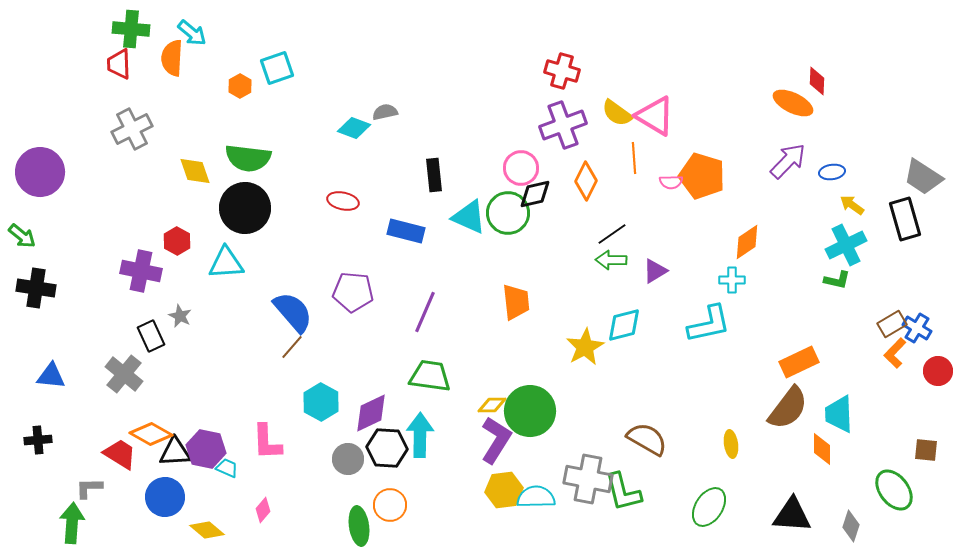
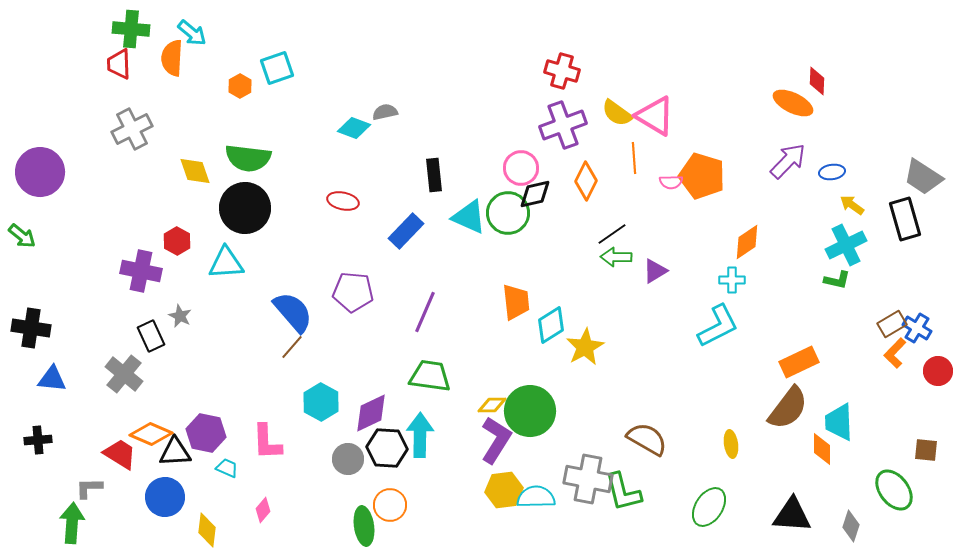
blue rectangle at (406, 231): rotated 60 degrees counterclockwise
green arrow at (611, 260): moved 5 px right, 3 px up
black cross at (36, 288): moved 5 px left, 40 px down
cyan L-shape at (709, 324): moved 9 px right, 2 px down; rotated 15 degrees counterclockwise
cyan diamond at (624, 325): moved 73 px left; rotated 18 degrees counterclockwise
blue triangle at (51, 376): moved 1 px right, 3 px down
cyan trapezoid at (839, 414): moved 8 px down
orange diamond at (151, 434): rotated 6 degrees counterclockwise
purple hexagon at (206, 449): moved 16 px up
green ellipse at (359, 526): moved 5 px right
yellow diamond at (207, 530): rotated 56 degrees clockwise
